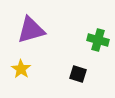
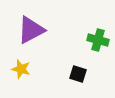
purple triangle: rotated 12 degrees counterclockwise
yellow star: rotated 18 degrees counterclockwise
